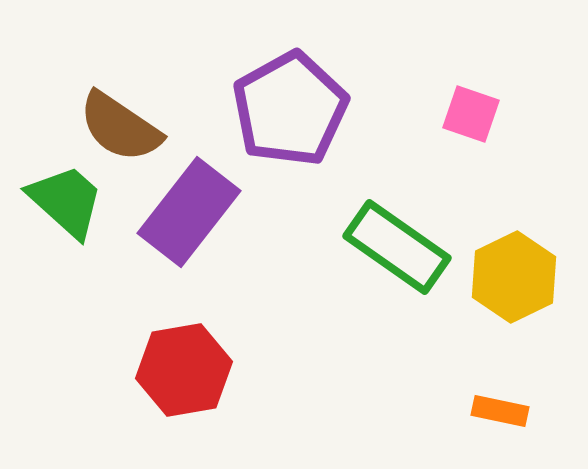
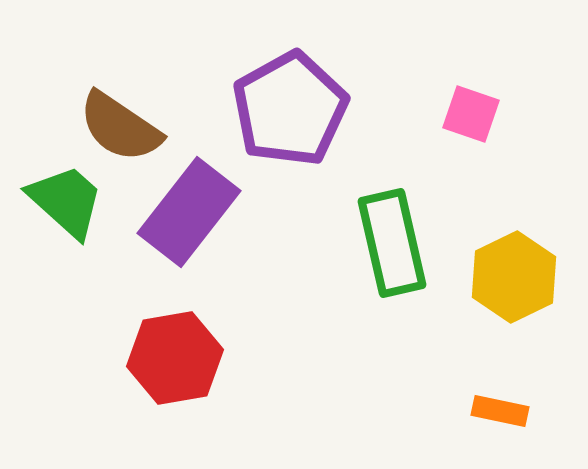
green rectangle: moved 5 px left, 4 px up; rotated 42 degrees clockwise
red hexagon: moved 9 px left, 12 px up
